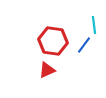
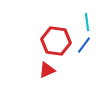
cyan line: moved 7 px left, 3 px up
red hexagon: moved 3 px right
